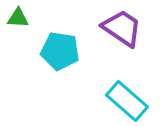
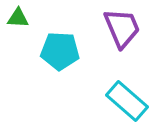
purple trapezoid: rotated 33 degrees clockwise
cyan pentagon: rotated 6 degrees counterclockwise
